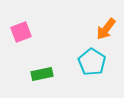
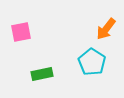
pink square: rotated 10 degrees clockwise
